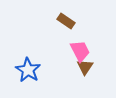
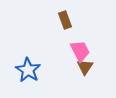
brown rectangle: moved 1 px left, 1 px up; rotated 36 degrees clockwise
